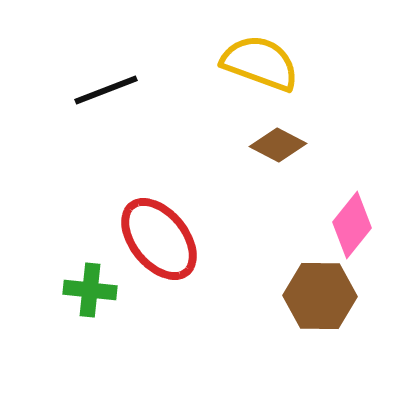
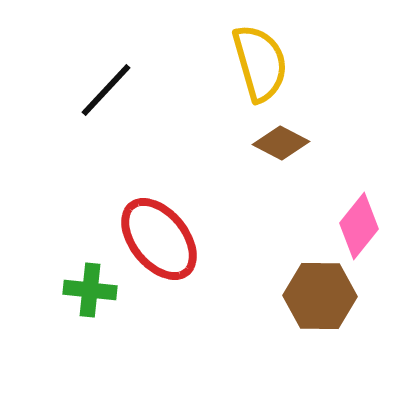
yellow semicircle: rotated 54 degrees clockwise
black line: rotated 26 degrees counterclockwise
brown diamond: moved 3 px right, 2 px up
pink diamond: moved 7 px right, 1 px down
